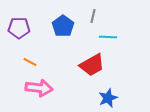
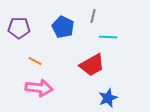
blue pentagon: moved 1 px down; rotated 10 degrees counterclockwise
orange line: moved 5 px right, 1 px up
